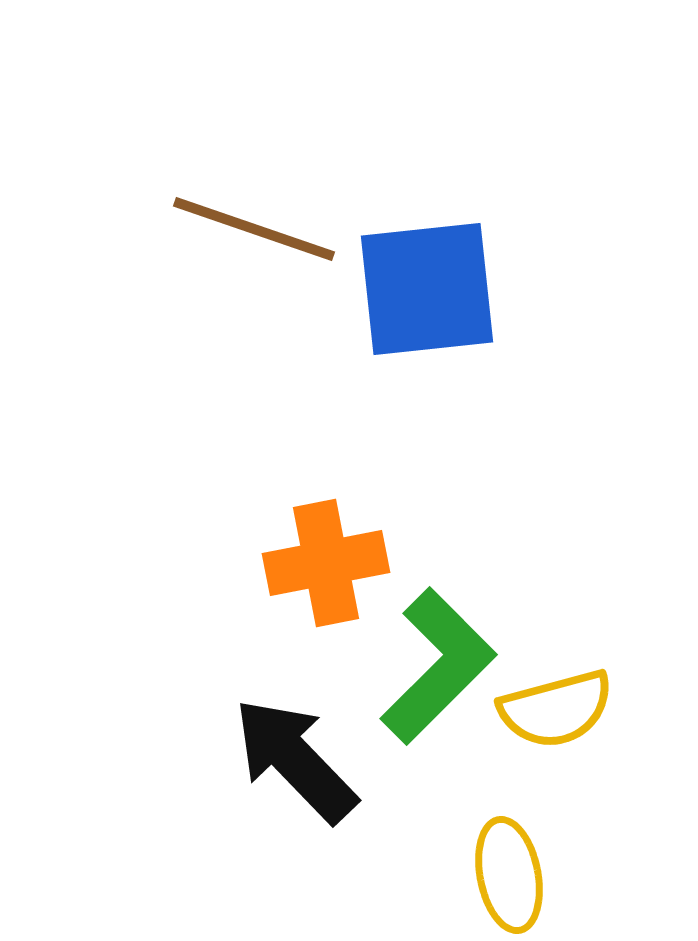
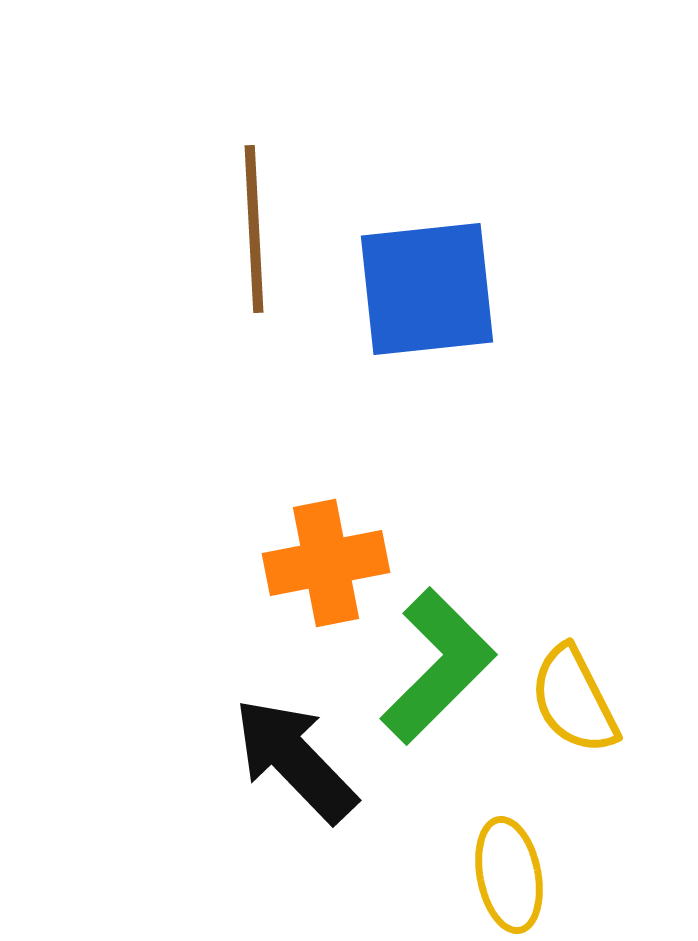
brown line: rotated 68 degrees clockwise
yellow semicircle: moved 18 px right, 9 px up; rotated 78 degrees clockwise
